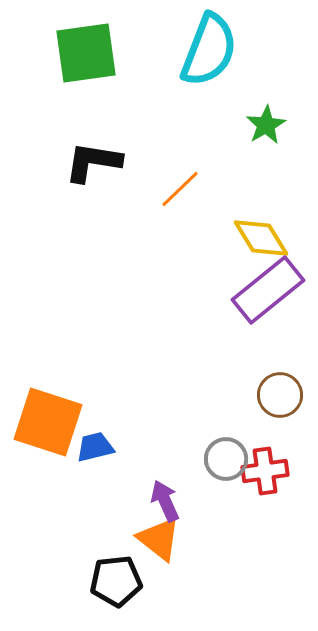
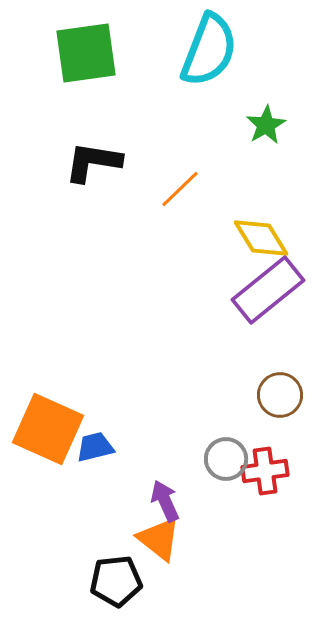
orange square: moved 7 px down; rotated 6 degrees clockwise
